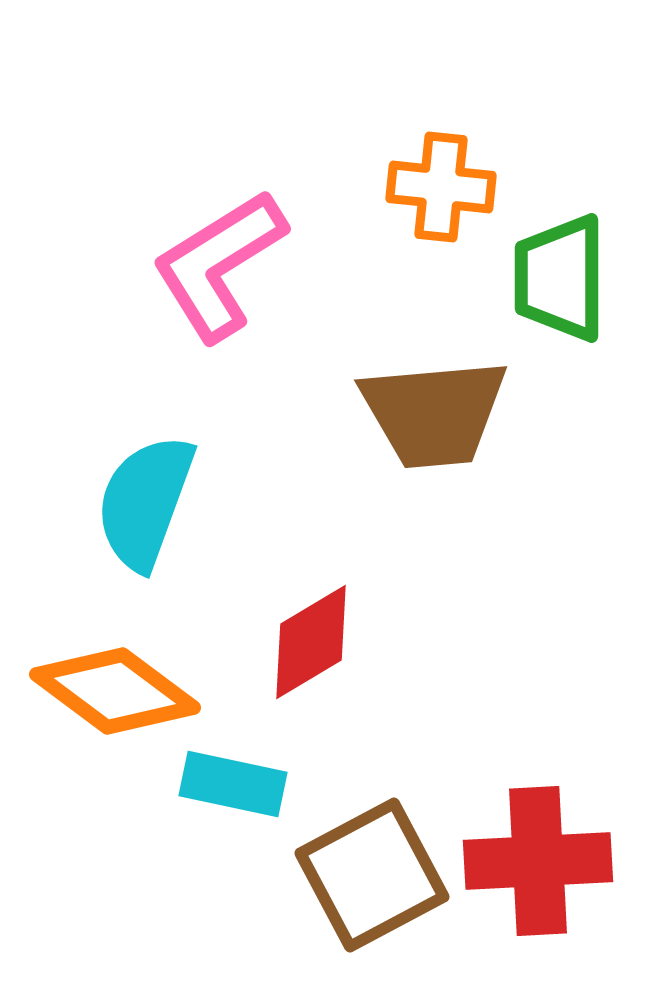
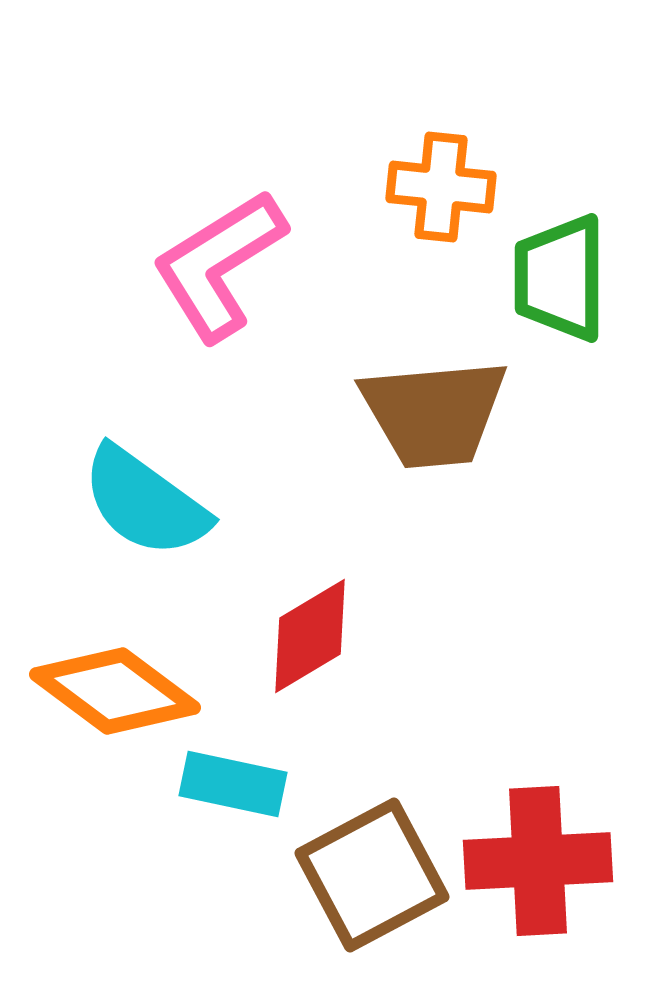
cyan semicircle: rotated 74 degrees counterclockwise
red diamond: moved 1 px left, 6 px up
